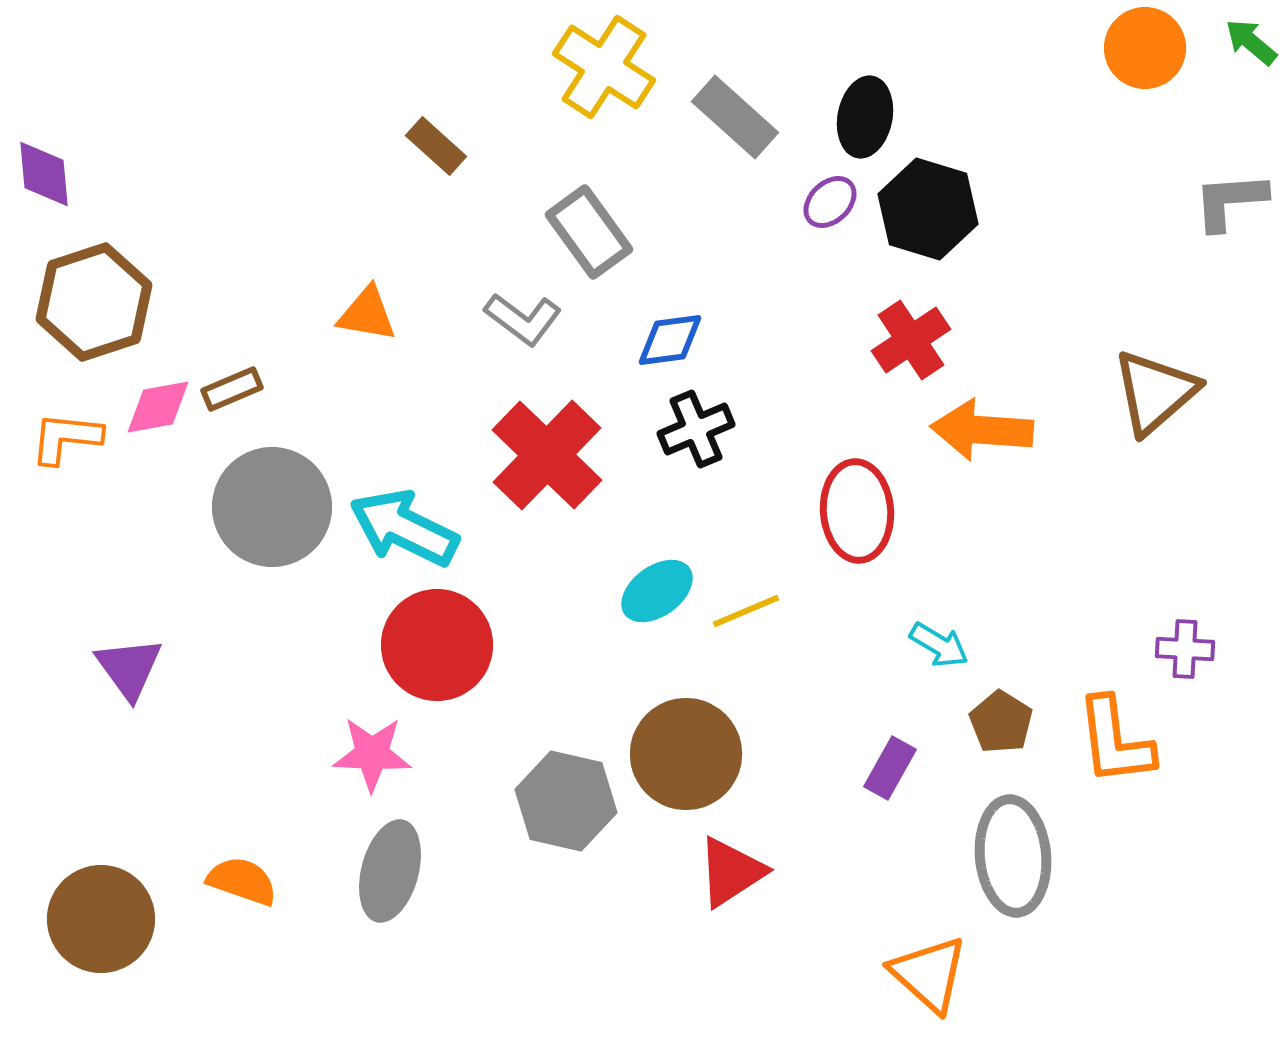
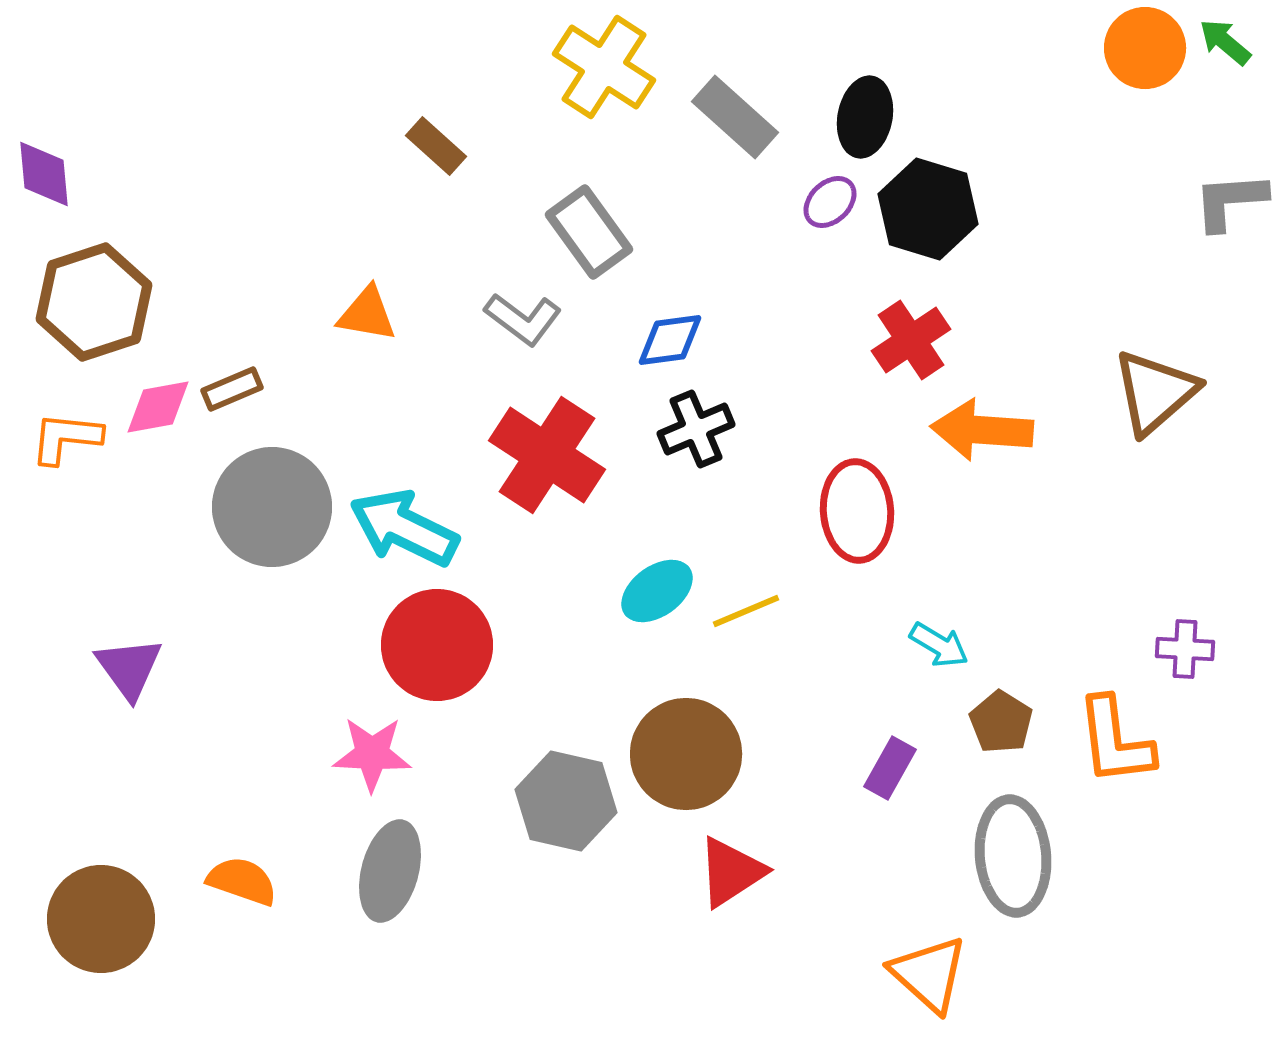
green arrow at (1251, 42): moved 26 px left
red cross at (547, 455): rotated 11 degrees counterclockwise
